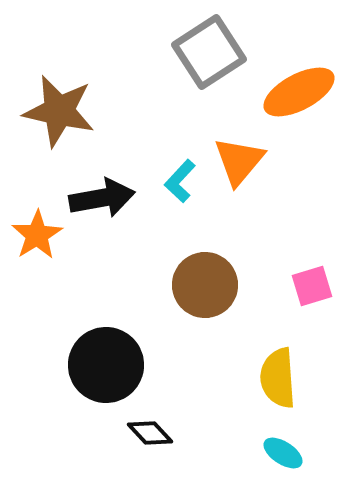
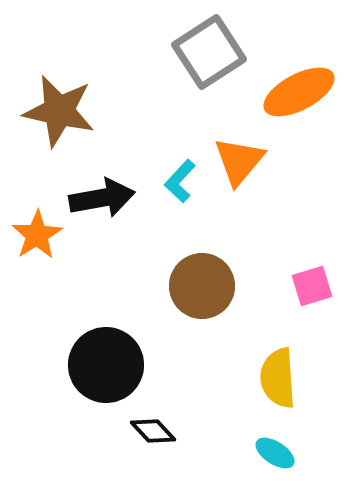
brown circle: moved 3 px left, 1 px down
black diamond: moved 3 px right, 2 px up
cyan ellipse: moved 8 px left
